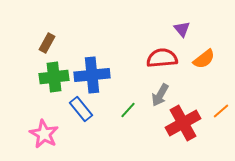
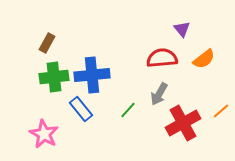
gray arrow: moved 1 px left, 1 px up
